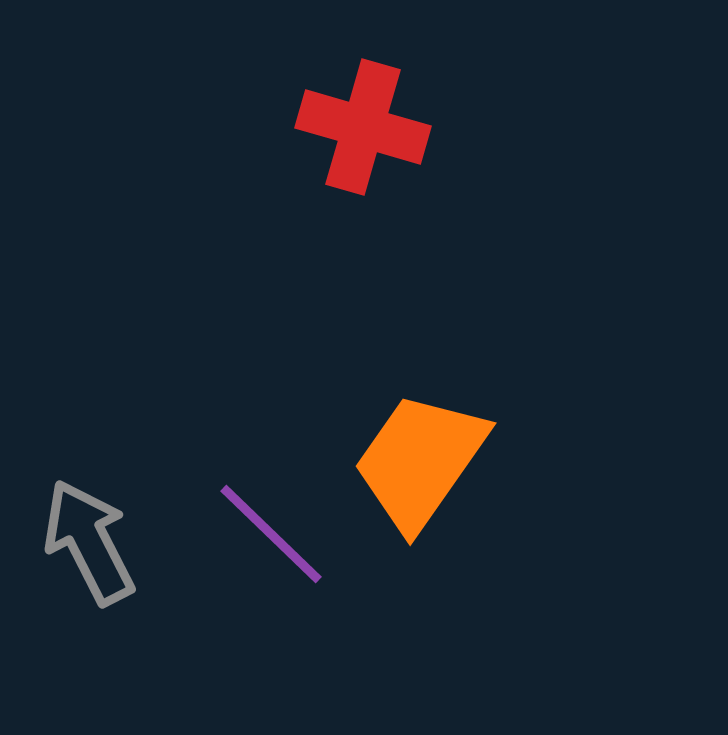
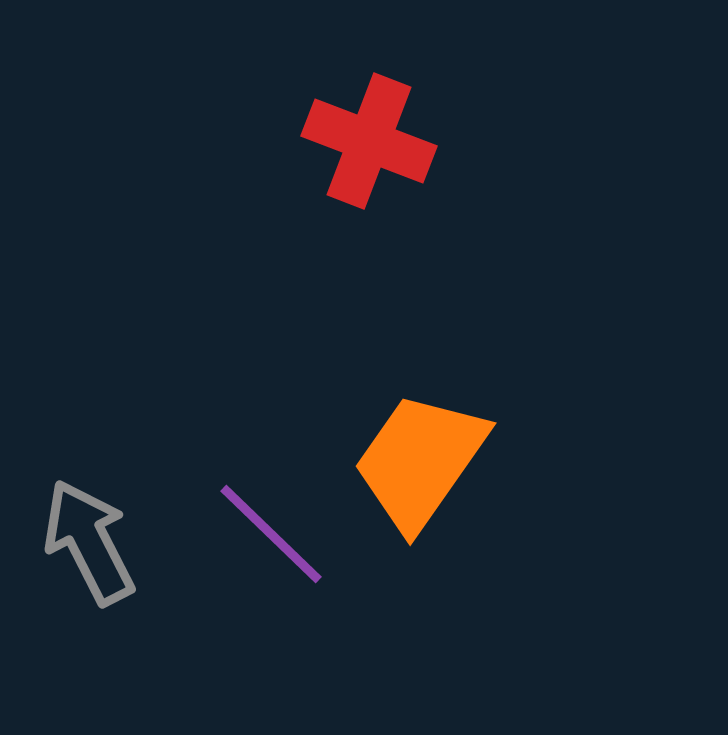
red cross: moved 6 px right, 14 px down; rotated 5 degrees clockwise
